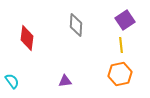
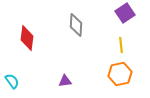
purple square: moved 7 px up
